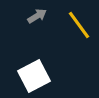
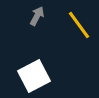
gray arrow: rotated 30 degrees counterclockwise
